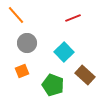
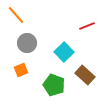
red line: moved 14 px right, 8 px down
orange square: moved 1 px left, 1 px up
green pentagon: moved 1 px right
